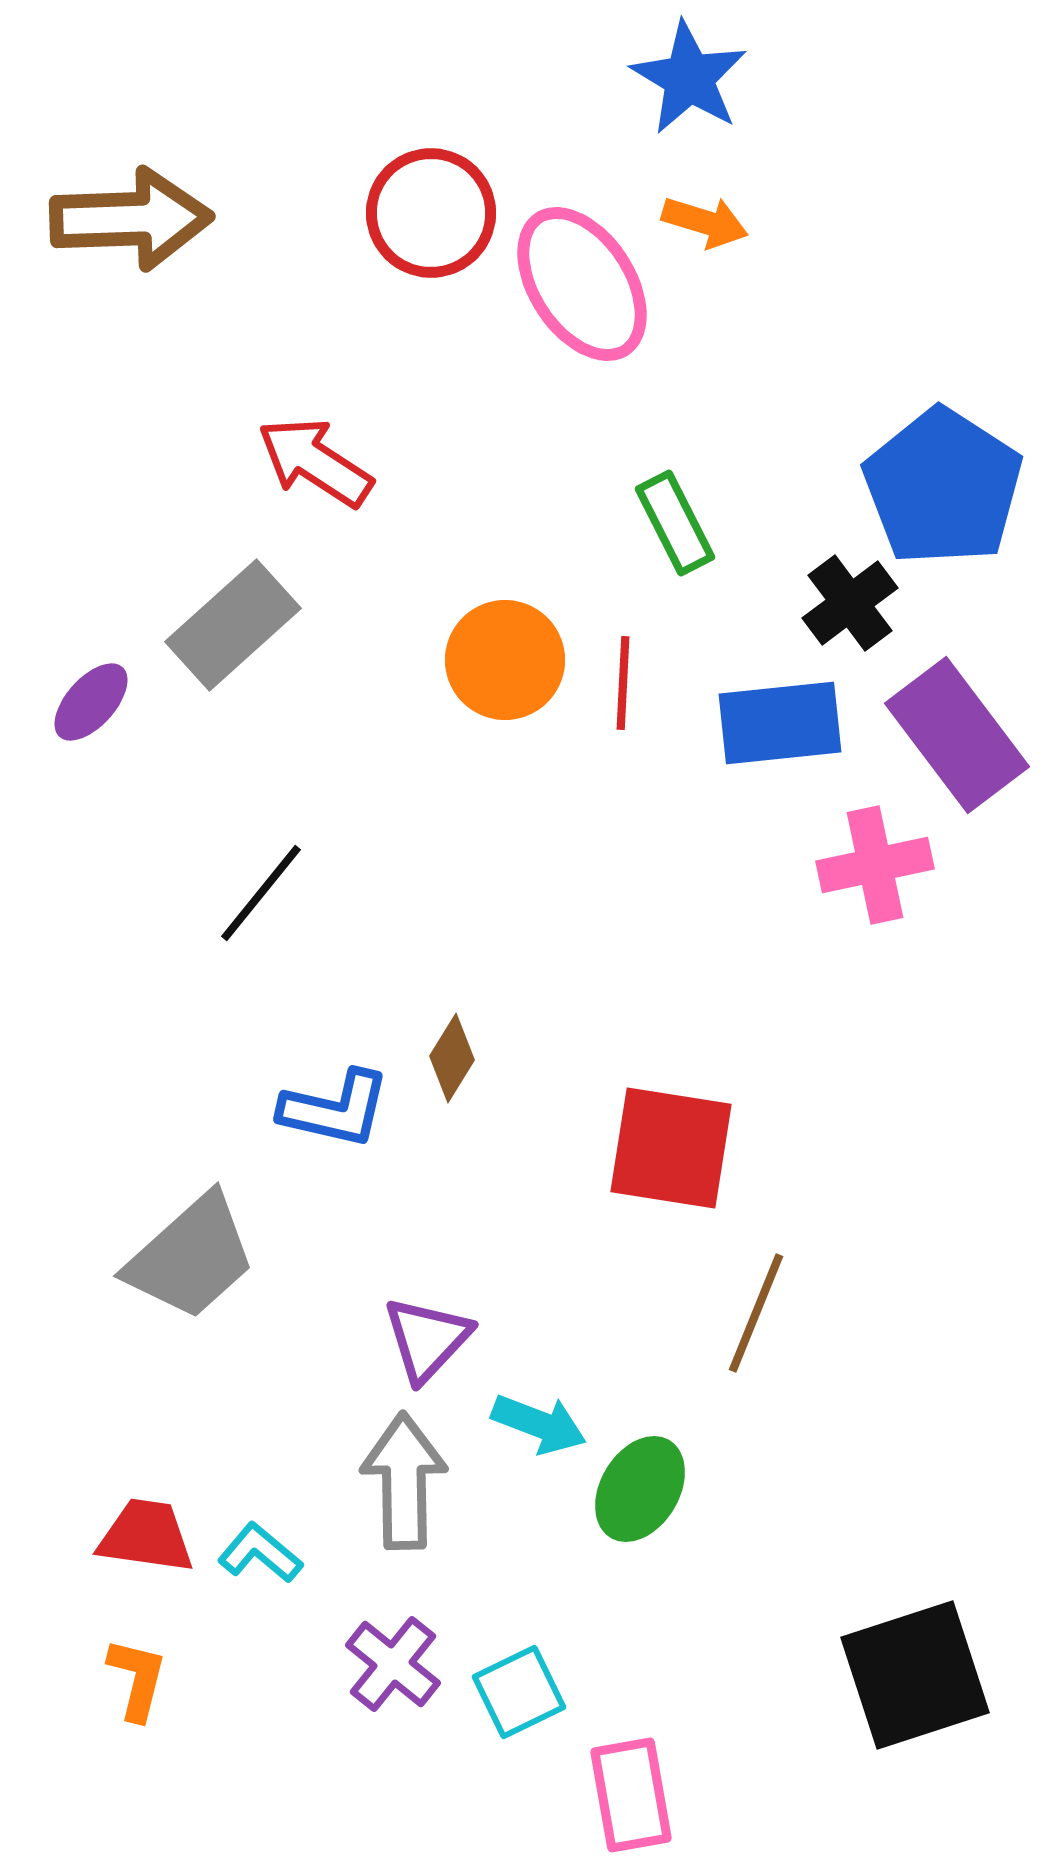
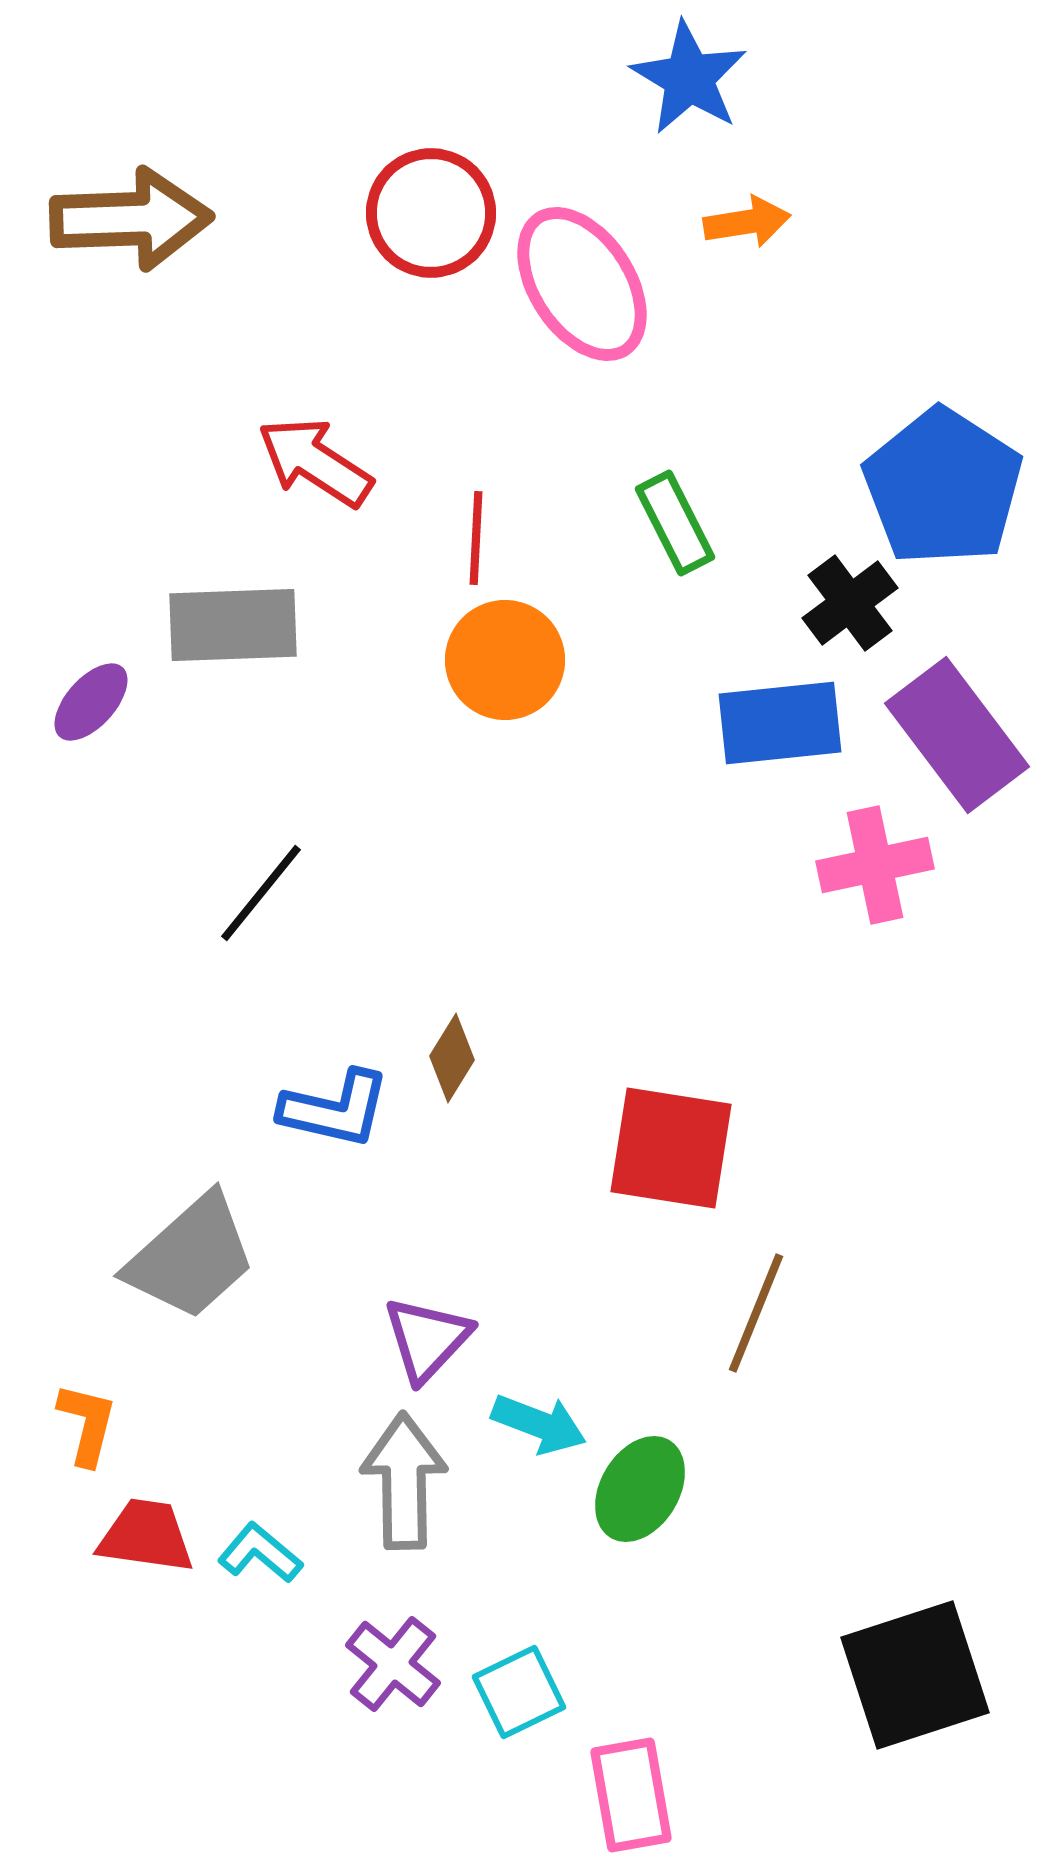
orange arrow: moved 42 px right; rotated 26 degrees counterclockwise
gray rectangle: rotated 40 degrees clockwise
red line: moved 147 px left, 145 px up
orange L-shape: moved 50 px left, 255 px up
